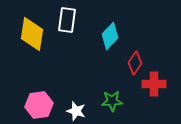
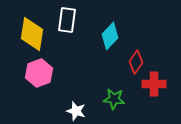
red diamond: moved 1 px right, 1 px up
green star: moved 2 px right, 2 px up; rotated 10 degrees clockwise
pink hexagon: moved 32 px up; rotated 12 degrees counterclockwise
